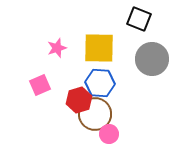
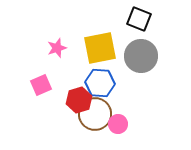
yellow square: moved 1 px right; rotated 12 degrees counterclockwise
gray circle: moved 11 px left, 3 px up
pink square: moved 1 px right
pink circle: moved 9 px right, 10 px up
